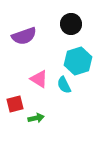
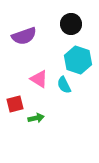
cyan hexagon: moved 1 px up; rotated 24 degrees counterclockwise
